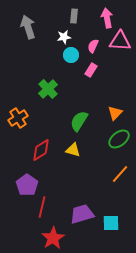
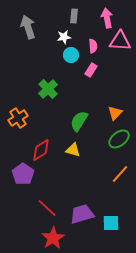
pink semicircle: rotated 152 degrees clockwise
purple pentagon: moved 4 px left, 11 px up
red line: moved 5 px right, 1 px down; rotated 60 degrees counterclockwise
